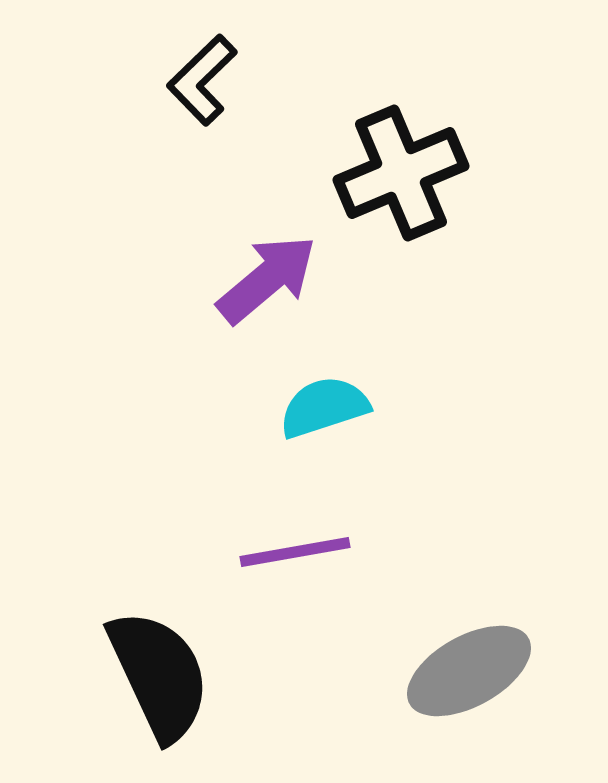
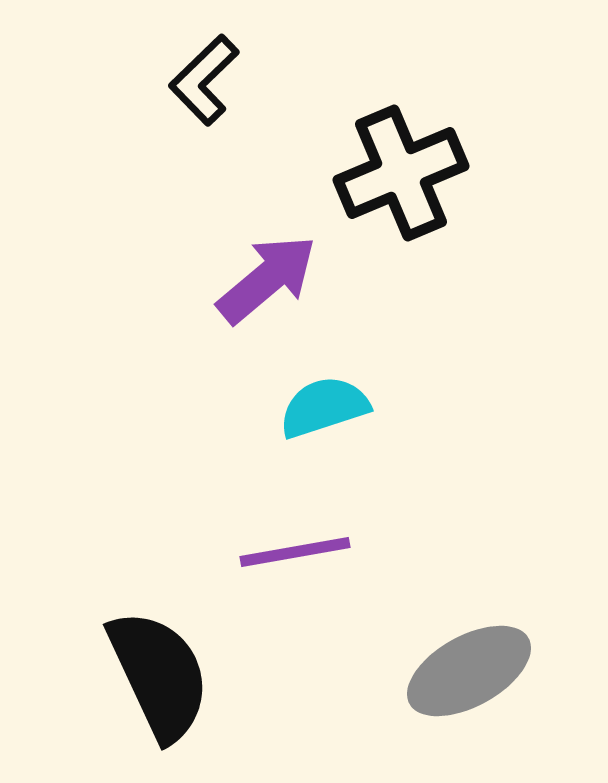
black L-shape: moved 2 px right
